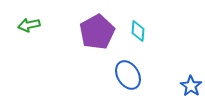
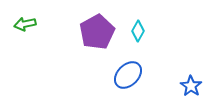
green arrow: moved 4 px left, 1 px up
cyan diamond: rotated 25 degrees clockwise
blue ellipse: rotated 76 degrees clockwise
